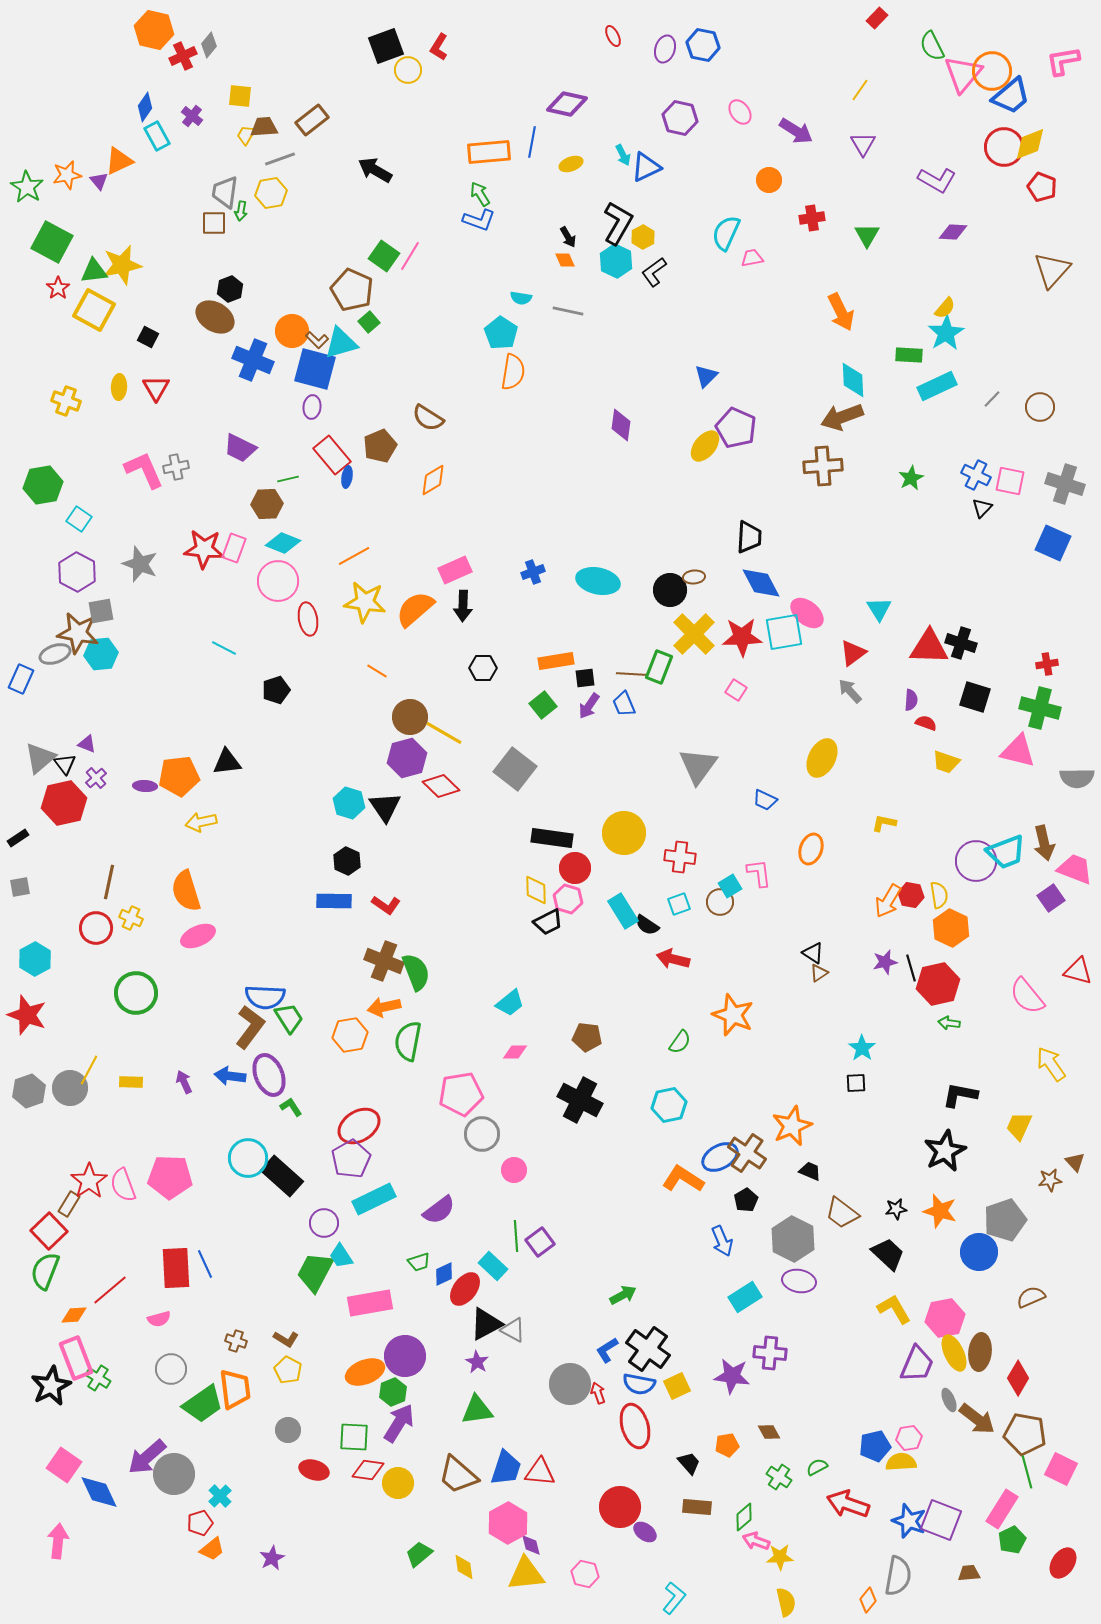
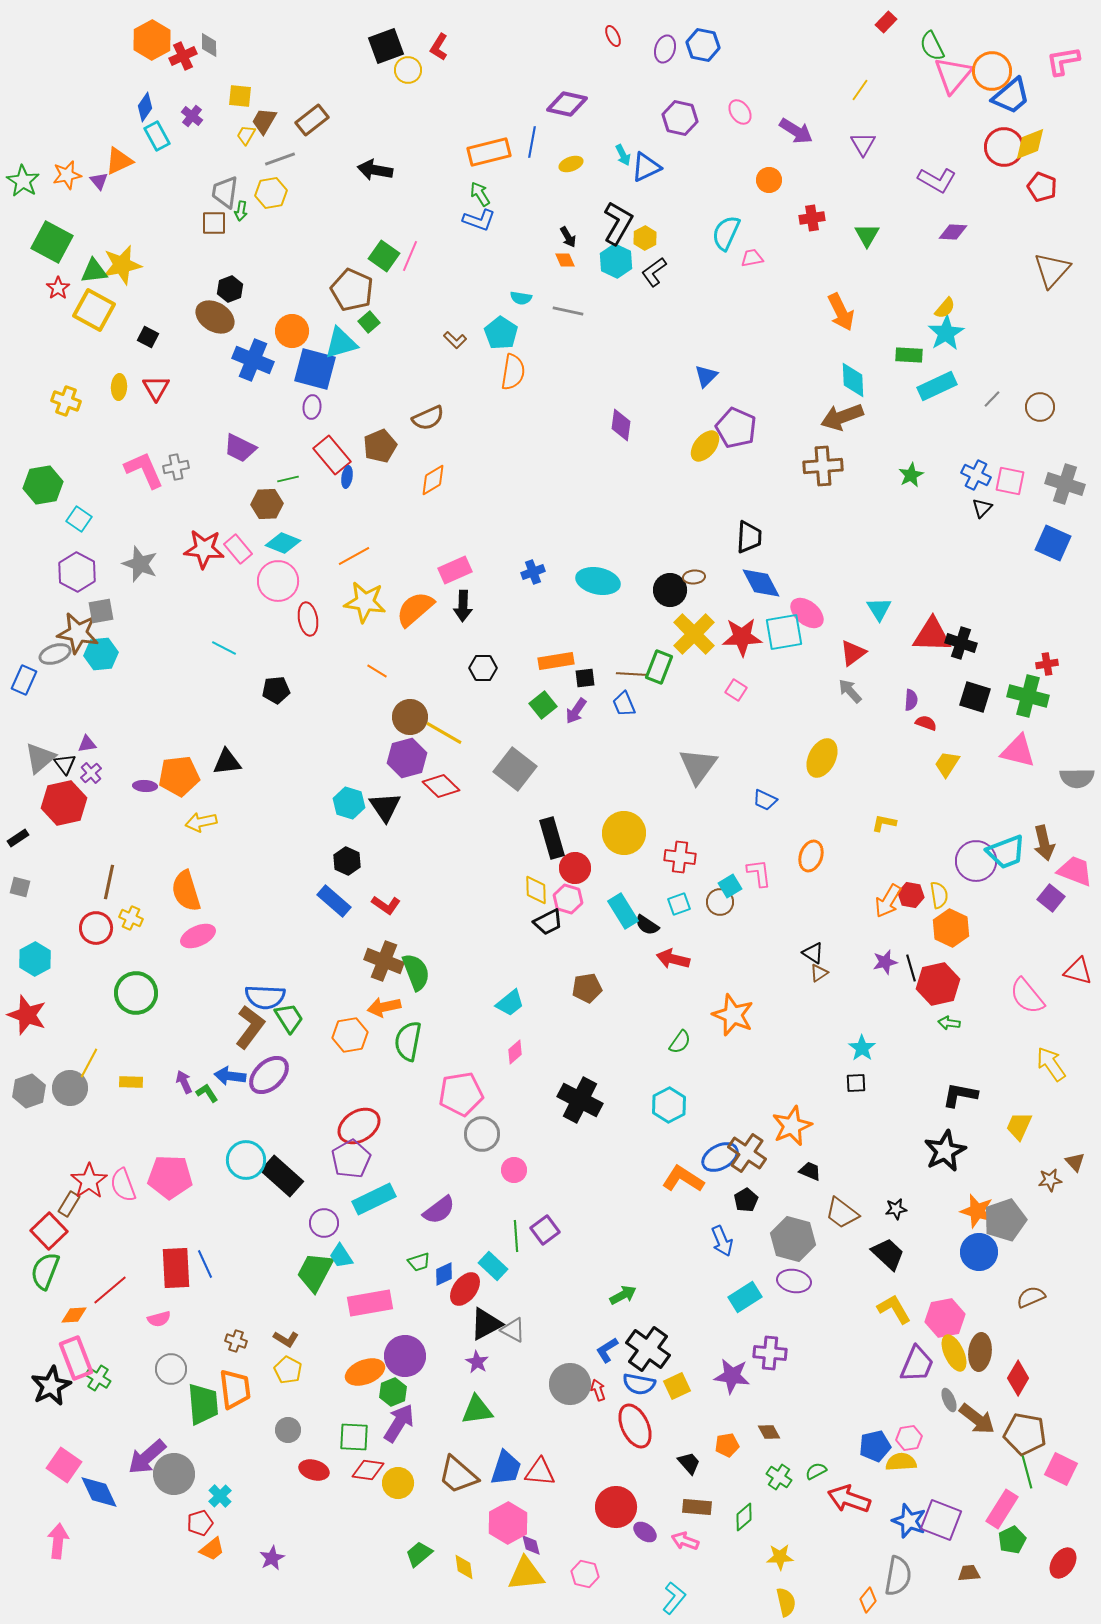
red rectangle at (877, 18): moved 9 px right, 4 px down
orange hexagon at (154, 30): moved 2 px left, 10 px down; rotated 18 degrees clockwise
gray diamond at (209, 45): rotated 40 degrees counterclockwise
pink triangle at (963, 74): moved 10 px left, 1 px down
brown trapezoid at (264, 127): moved 6 px up; rotated 56 degrees counterclockwise
orange rectangle at (489, 152): rotated 9 degrees counterclockwise
black arrow at (375, 170): rotated 20 degrees counterclockwise
green star at (27, 187): moved 4 px left, 6 px up
yellow hexagon at (643, 237): moved 2 px right, 1 px down
pink line at (410, 256): rotated 8 degrees counterclockwise
brown L-shape at (317, 340): moved 138 px right
brown semicircle at (428, 418): rotated 56 degrees counterclockwise
green star at (911, 478): moved 3 px up
pink rectangle at (234, 548): moved 4 px right, 1 px down; rotated 60 degrees counterclockwise
red triangle at (929, 647): moved 3 px right, 12 px up
blue rectangle at (21, 679): moved 3 px right, 1 px down
black pentagon at (276, 690): rotated 12 degrees clockwise
purple arrow at (589, 706): moved 13 px left, 5 px down
green cross at (1040, 708): moved 12 px left, 12 px up
purple triangle at (87, 744): rotated 30 degrees counterclockwise
yellow trapezoid at (946, 762): moved 1 px right, 2 px down; rotated 104 degrees clockwise
purple cross at (96, 778): moved 5 px left, 5 px up
black rectangle at (552, 838): rotated 66 degrees clockwise
orange ellipse at (811, 849): moved 7 px down
pink trapezoid at (1075, 869): moved 2 px down
gray square at (20, 887): rotated 25 degrees clockwise
purple square at (1051, 898): rotated 16 degrees counterclockwise
blue rectangle at (334, 901): rotated 40 degrees clockwise
brown pentagon at (587, 1037): moved 49 px up; rotated 16 degrees counterclockwise
pink diamond at (515, 1052): rotated 40 degrees counterclockwise
yellow line at (89, 1070): moved 7 px up
purple ellipse at (269, 1075): rotated 69 degrees clockwise
cyan hexagon at (669, 1105): rotated 16 degrees counterclockwise
green L-shape at (291, 1107): moved 84 px left, 14 px up
cyan circle at (248, 1158): moved 2 px left, 2 px down
orange star at (940, 1211): moved 37 px right
gray hexagon at (793, 1239): rotated 12 degrees counterclockwise
purple square at (540, 1242): moved 5 px right, 12 px up
purple ellipse at (799, 1281): moved 5 px left
red arrow at (598, 1393): moved 3 px up
green trapezoid at (203, 1404): rotated 60 degrees counterclockwise
red ellipse at (635, 1426): rotated 9 degrees counterclockwise
green semicircle at (817, 1467): moved 1 px left, 4 px down
red arrow at (848, 1504): moved 1 px right, 5 px up
red circle at (620, 1507): moved 4 px left
pink arrow at (756, 1541): moved 71 px left
